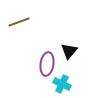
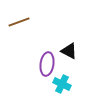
black triangle: rotated 42 degrees counterclockwise
